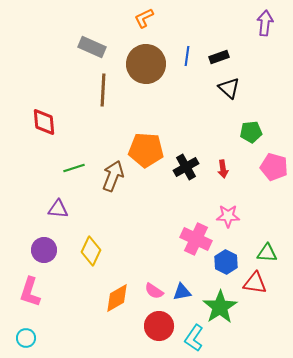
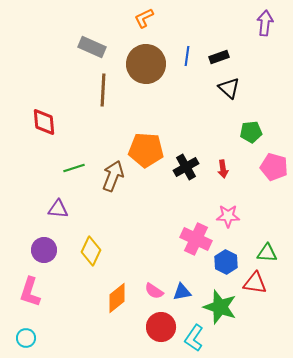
orange diamond: rotated 8 degrees counterclockwise
green star: rotated 20 degrees counterclockwise
red circle: moved 2 px right, 1 px down
